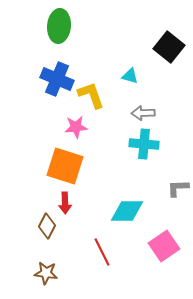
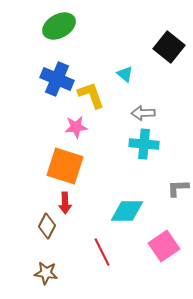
green ellipse: rotated 56 degrees clockwise
cyan triangle: moved 5 px left, 2 px up; rotated 24 degrees clockwise
